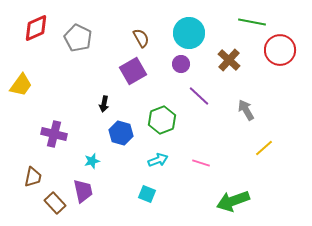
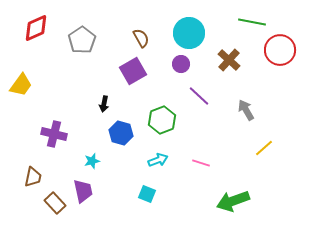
gray pentagon: moved 4 px right, 2 px down; rotated 12 degrees clockwise
